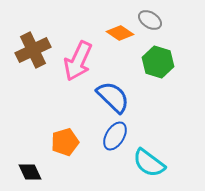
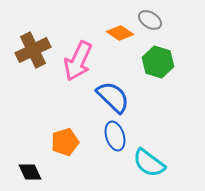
blue ellipse: rotated 48 degrees counterclockwise
